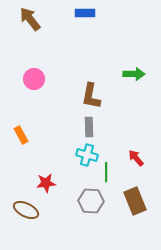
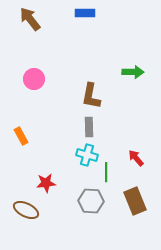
green arrow: moved 1 px left, 2 px up
orange rectangle: moved 1 px down
